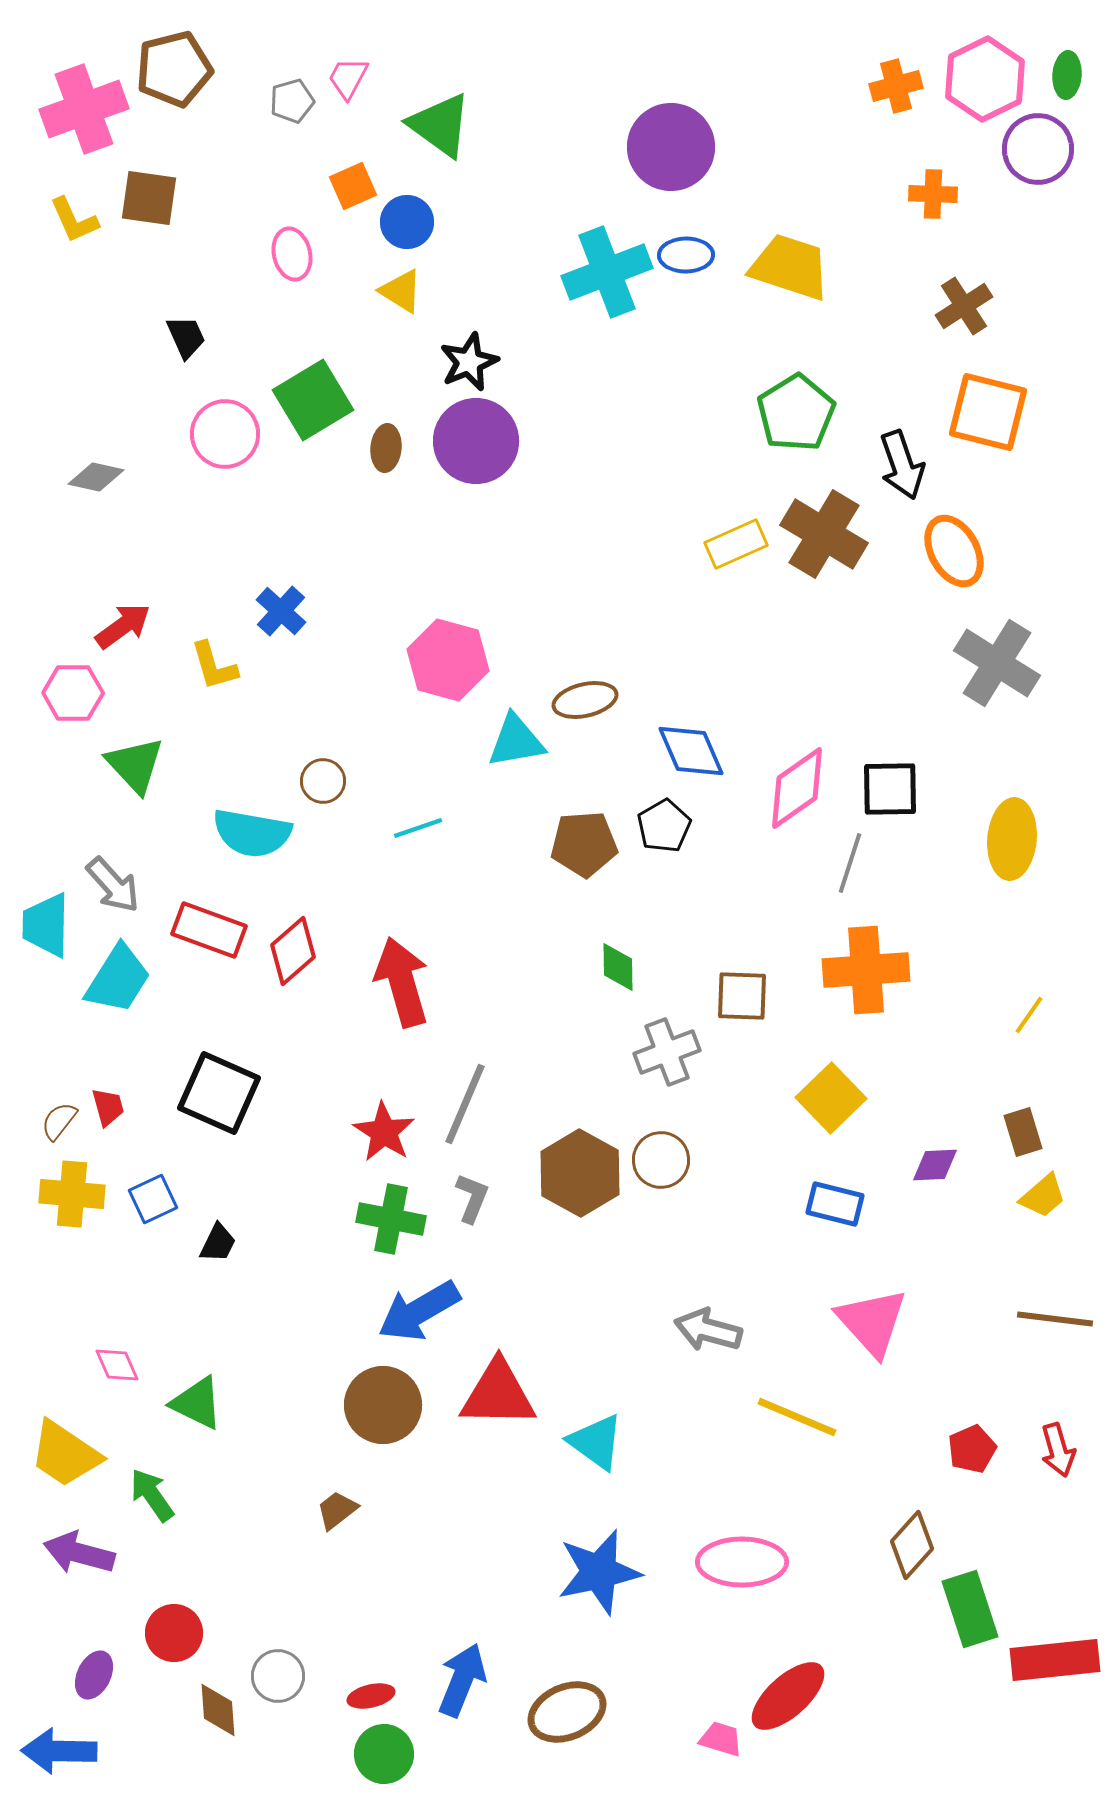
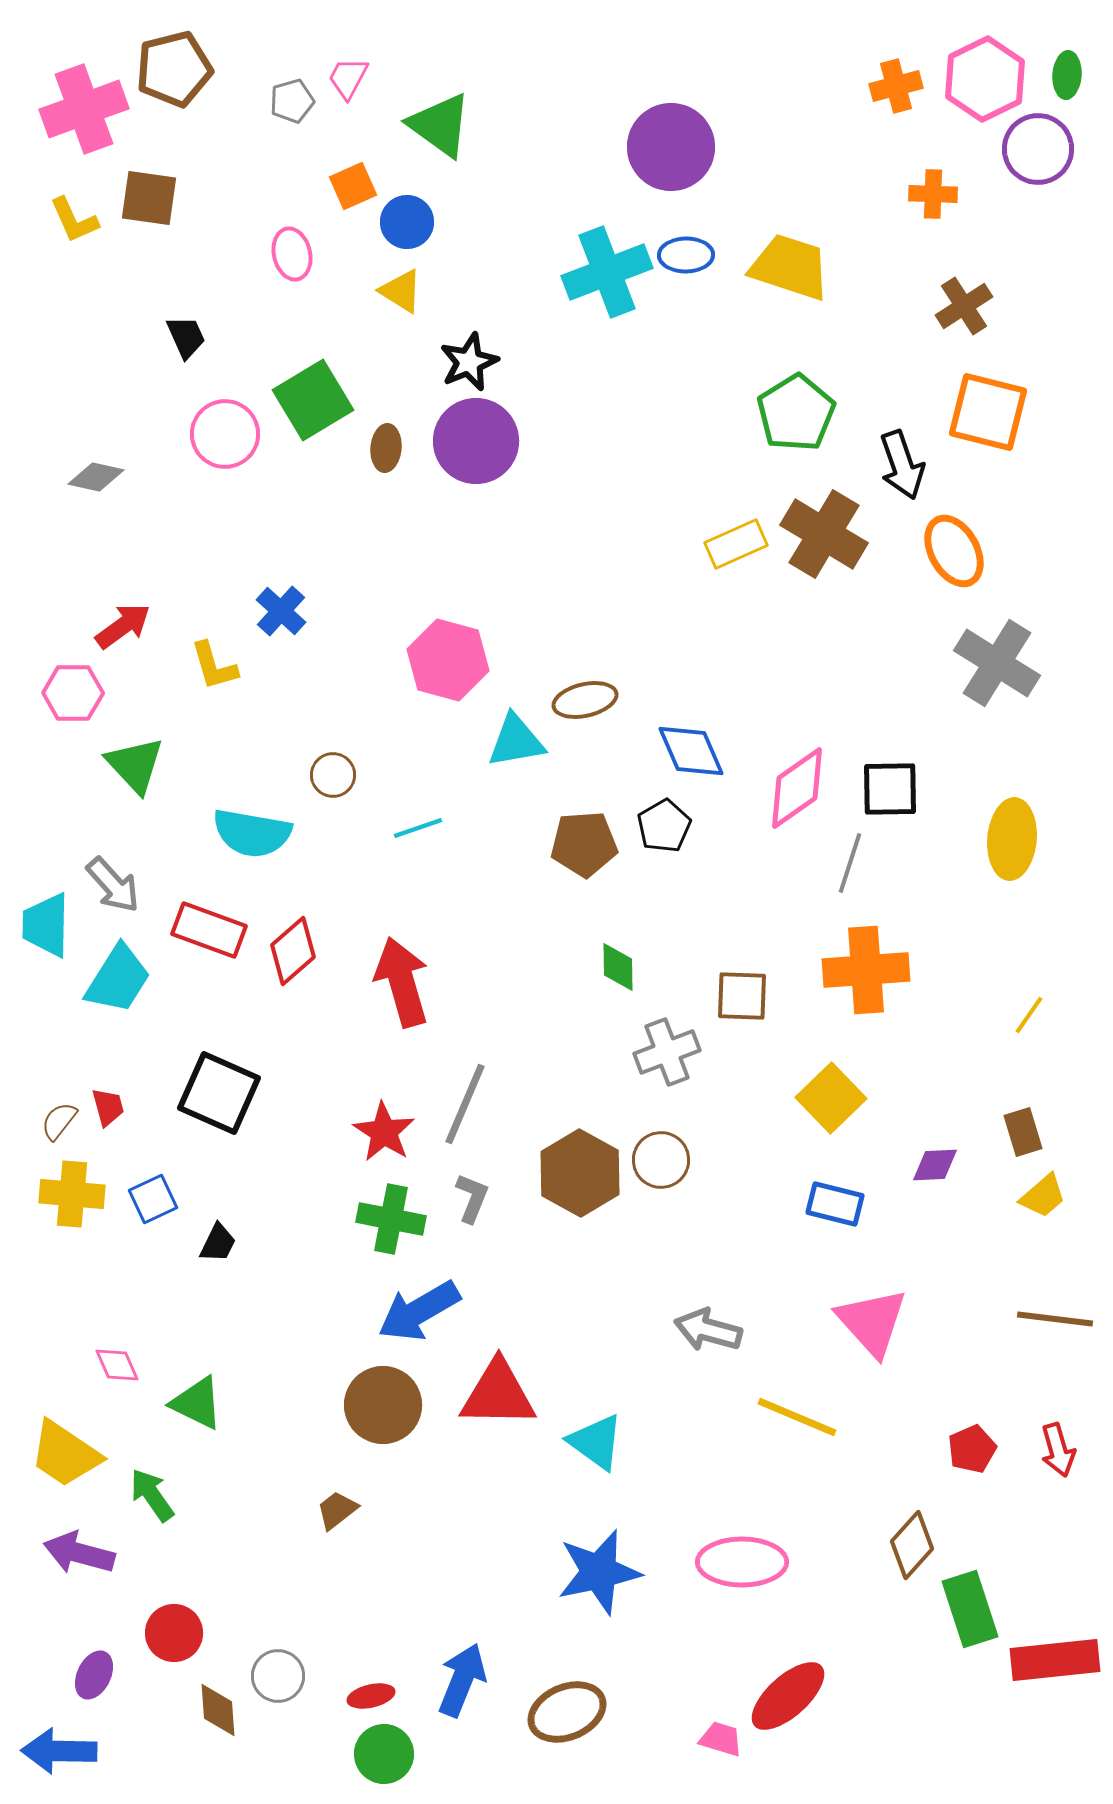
brown circle at (323, 781): moved 10 px right, 6 px up
